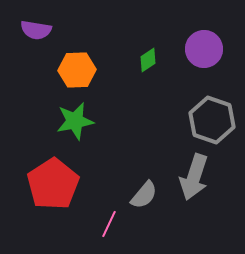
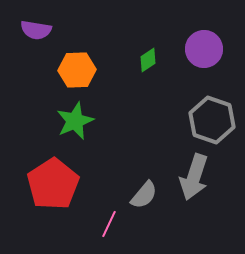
green star: rotated 12 degrees counterclockwise
